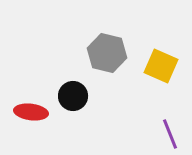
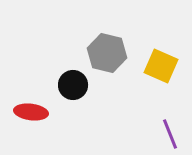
black circle: moved 11 px up
